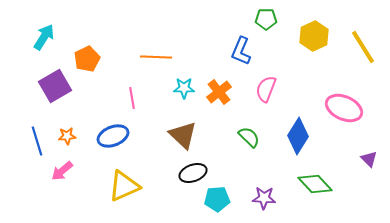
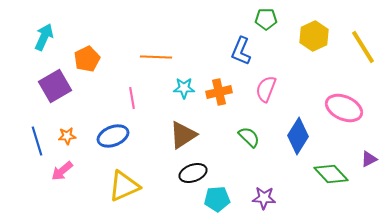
cyan arrow: rotated 8 degrees counterclockwise
orange cross: rotated 25 degrees clockwise
brown triangle: rotated 44 degrees clockwise
purple triangle: rotated 48 degrees clockwise
green diamond: moved 16 px right, 10 px up
